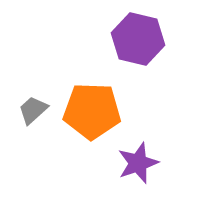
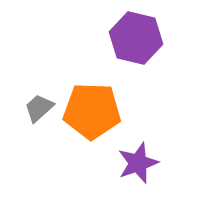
purple hexagon: moved 2 px left, 1 px up
gray trapezoid: moved 6 px right, 2 px up
